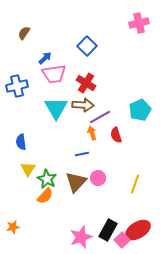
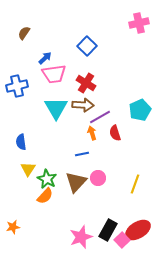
red semicircle: moved 1 px left, 2 px up
